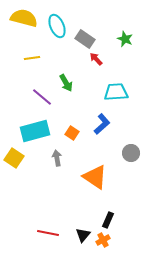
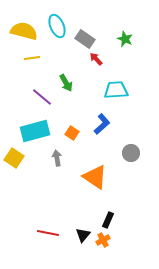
yellow semicircle: moved 13 px down
cyan trapezoid: moved 2 px up
